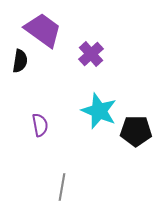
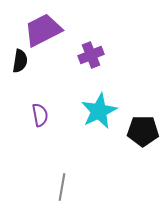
purple trapezoid: rotated 63 degrees counterclockwise
purple cross: moved 1 px down; rotated 20 degrees clockwise
cyan star: rotated 24 degrees clockwise
purple semicircle: moved 10 px up
black pentagon: moved 7 px right
